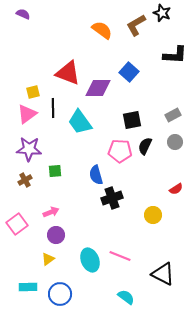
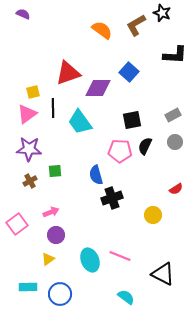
red triangle: rotated 40 degrees counterclockwise
brown cross: moved 5 px right, 1 px down
